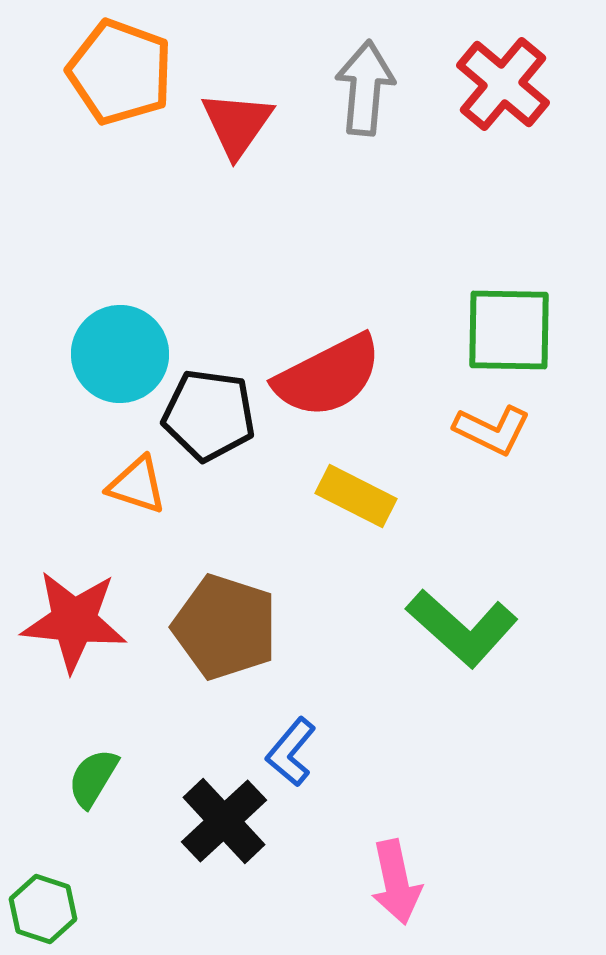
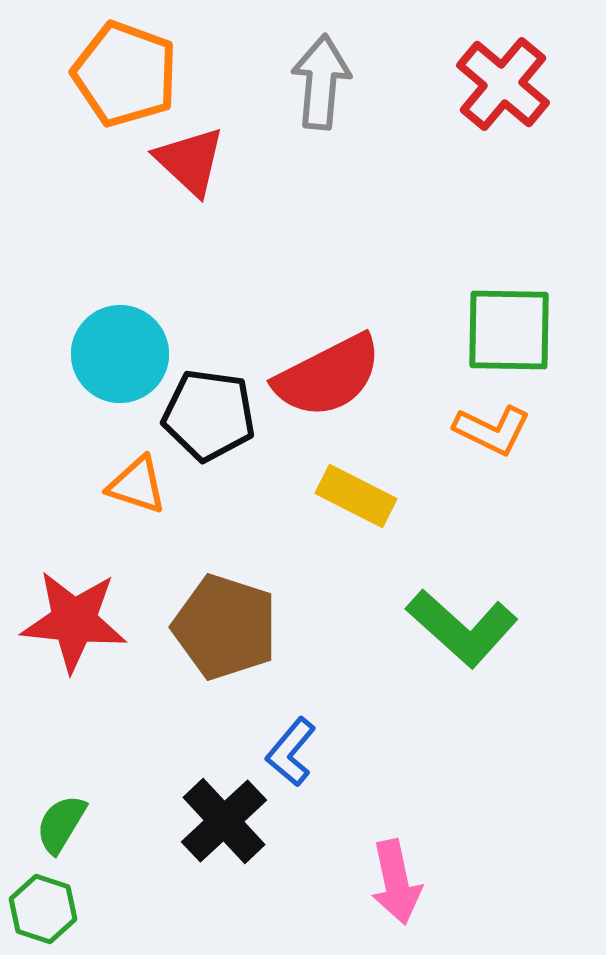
orange pentagon: moved 5 px right, 2 px down
gray arrow: moved 44 px left, 6 px up
red triangle: moved 47 px left, 37 px down; rotated 22 degrees counterclockwise
green semicircle: moved 32 px left, 46 px down
